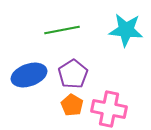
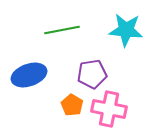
purple pentagon: moved 19 px right; rotated 24 degrees clockwise
